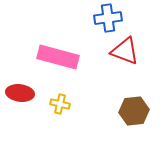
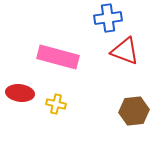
yellow cross: moved 4 px left
